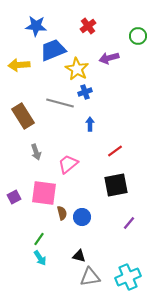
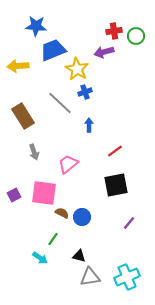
red cross: moved 26 px right, 5 px down; rotated 28 degrees clockwise
green circle: moved 2 px left
purple arrow: moved 5 px left, 6 px up
yellow arrow: moved 1 px left, 1 px down
gray line: rotated 28 degrees clockwise
blue arrow: moved 1 px left, 1 px down
gray arrow: moved 2 px left
purple square: moved 2 px up
brown semicircle: rotated 48 degrees counterclockwise
green line: moved 14 px right
cyan arrow: rotated 21 degrees counterclockwise
cyan cross: moved 1 px left
